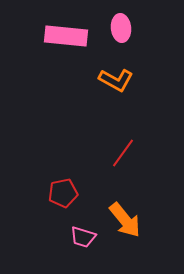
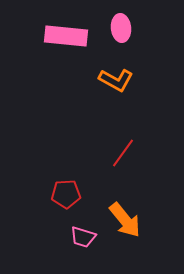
red pentagon: moved 3 px right, 1 px down; rotated 8 degrees clockwise
